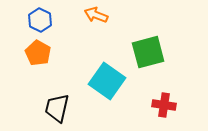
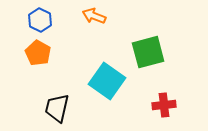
orange arrow: moved 2 px left, 1 px down
red cross: rotated 15 degrees counterclockwise
